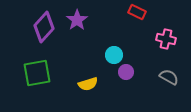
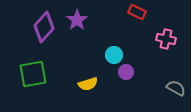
green square: moved 4 px left, 1 px down
gray semicircle: moved 7 px right, 11 px down
